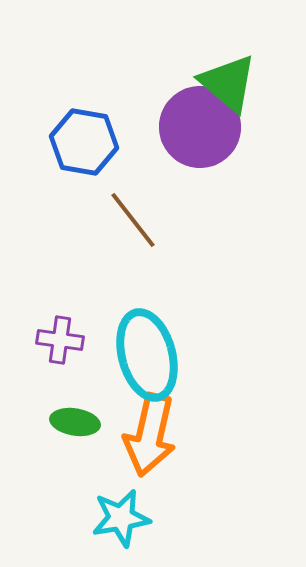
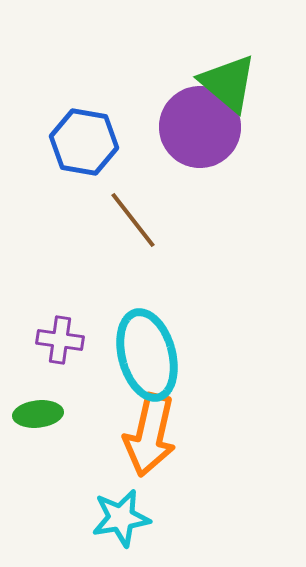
green ellipse: moved 37 px left, 8 px up; rotated 15 degrees counterclockwise
